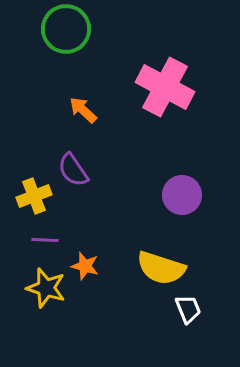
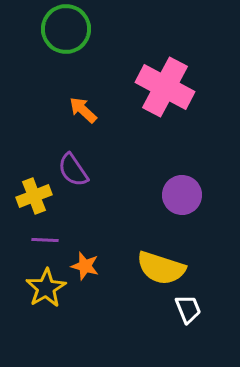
yellow star: rotated 24 degrees clockwise
